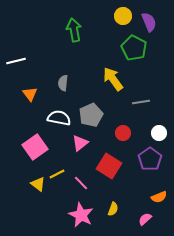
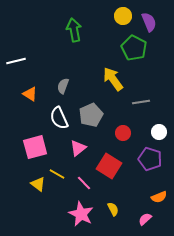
gray semicircle: moved 3 px down; rotated 14 degrees clockwise
orange triangle: rotated 21 degrees counterclockwise
white semicircle: rotated 125 degrees counterclockwise
white circle: moved 1 px up
pink triangle: moved 2 px left, 5 px down
pink square: rotated 20 degrees clockwise
purple pentagon: rotated 20 degrees counterclockwise
yellow line: rotated 56 degrees clockwise
pink line: moved 3 px right
yellow semicircle: rotated 48 degrees counterclockwise
pink star: moved 1 px up
